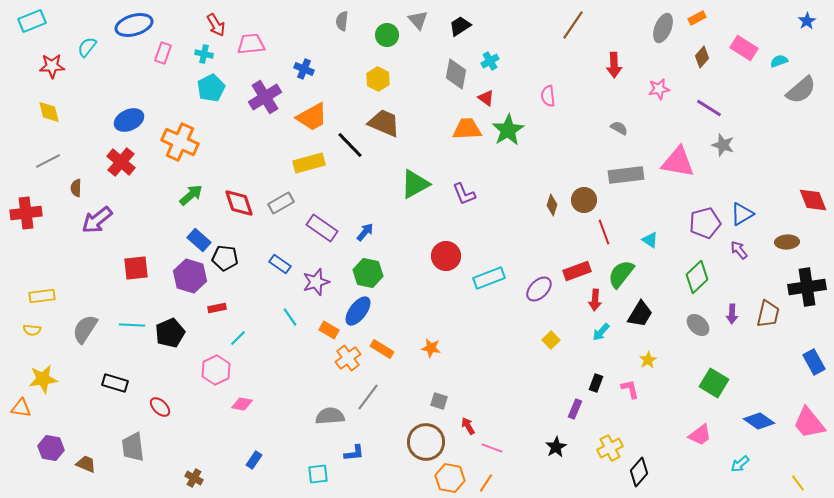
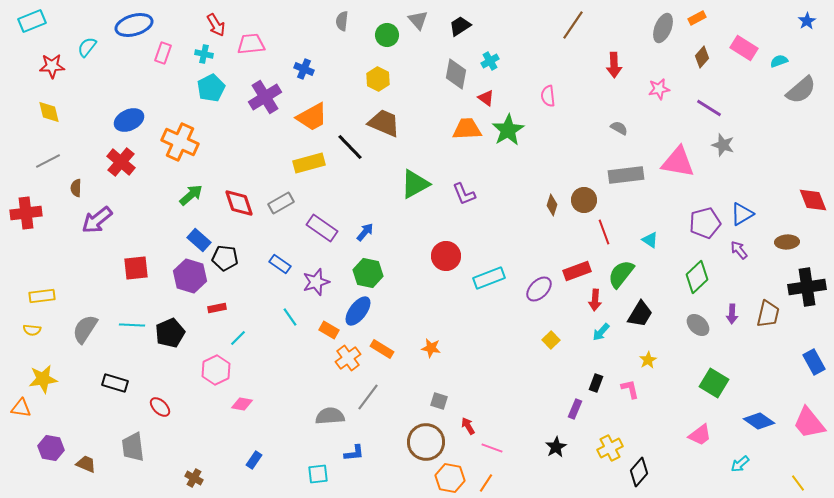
black line at (350, 145): moved 2 px down
